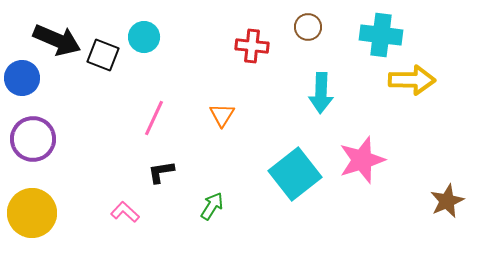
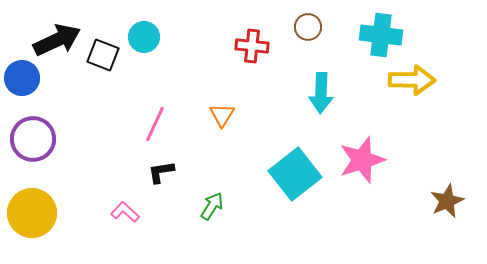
black arrow: rotated 48 degrees counterclockwise
pink line: moved 1 px right, 6 px down
